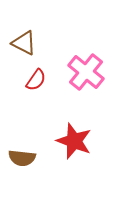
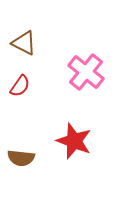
red semicircle: moved 16 px left, 6 px down
brown semicircle: moved 1 px left
